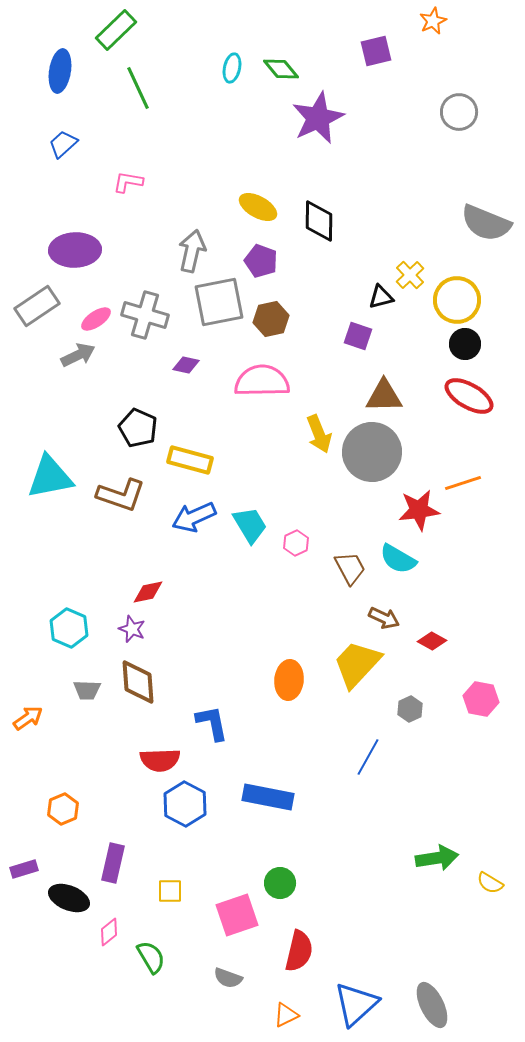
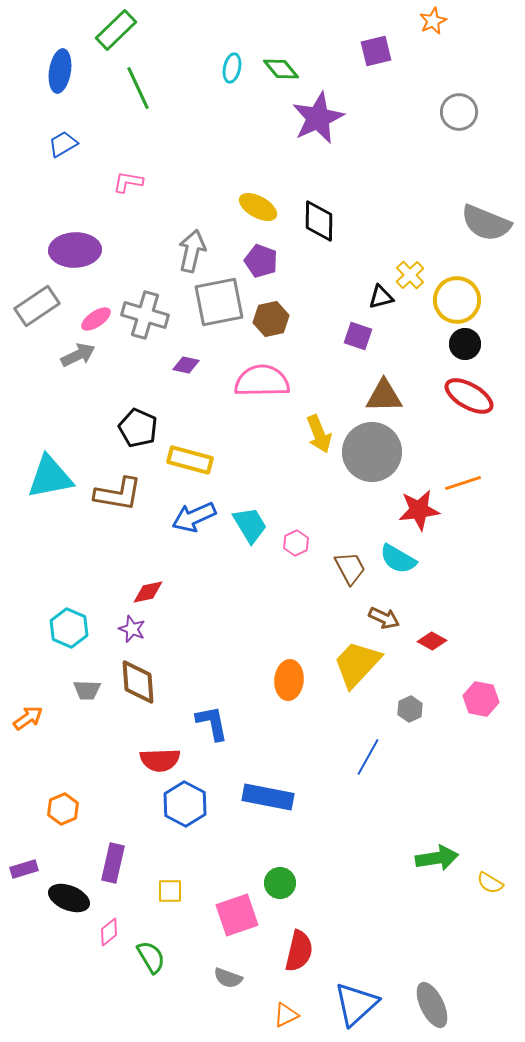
blue trapezoid at (63, 144): rotated 12 degrees clockwise
brown L-shape at (121, 495): moved 3 px left, 1 px up; rotated 9 degrees counterclockwise
